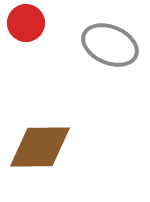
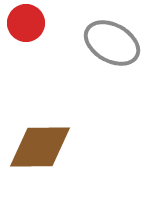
gray ellipse: moved 2 px right, 2 px up; rotated 6 degrees clockwise
